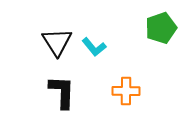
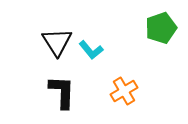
cyan L-shape: moved 3 px left, 3 px down
orange cross: moved 2 px left; rotated 32 degrees counterclockwise
